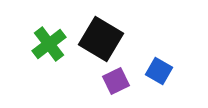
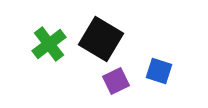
blue square: rotated 12 degrees counterclockwise
